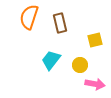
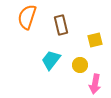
orange semicircle: moved 2 px left
brown rectangle: moved 1 px right, 2 px down
pink arrow: rotated 90 degrees clockwise
